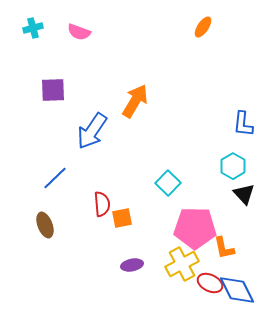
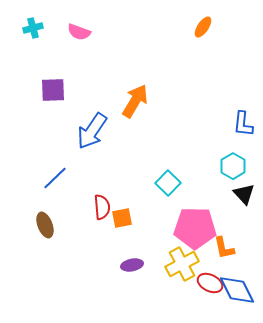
red semicircle: moved 3 px down
